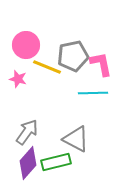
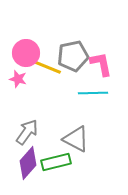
pink circle: moved 8 px down
